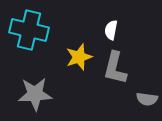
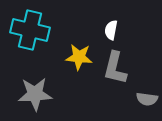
cyan cross: moved 1 px right
yellow star: rotated 24 degrees clockwise
